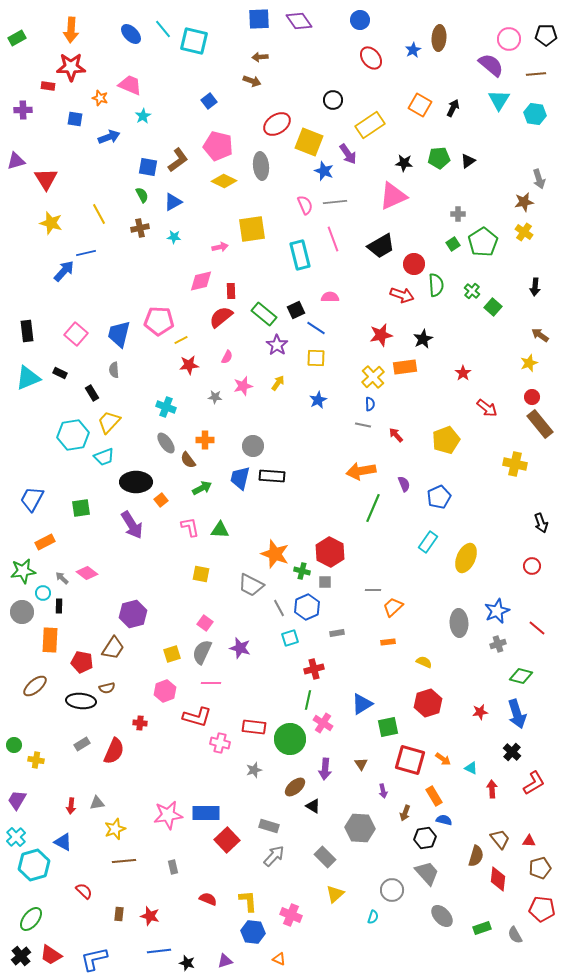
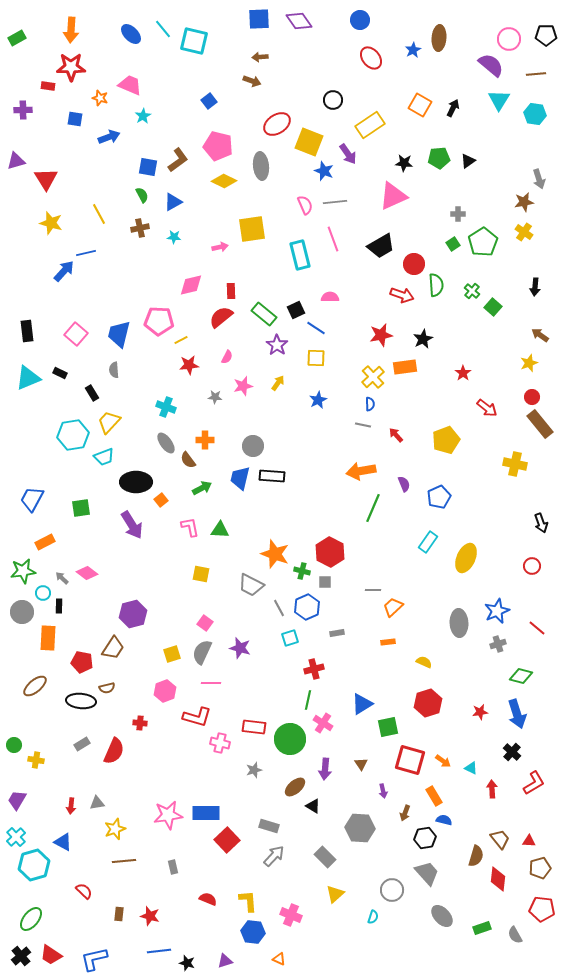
pink diamond at (201, 281): moved 10 px left, 4 px down
orange rectangle at (50, 640): moved 2 px left, 2 px up
orange arrow at (443, 759): moved 2 px down
